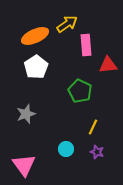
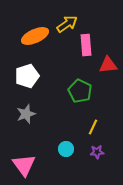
white pentagon: moved 9 px left, 9 px down; rotated 15 degrees clockwise
purple star: rotated 24 degrees counterclockwise
